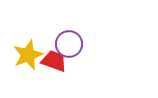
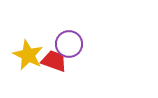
yellow star: rotated 24 degrees counterclockwise
